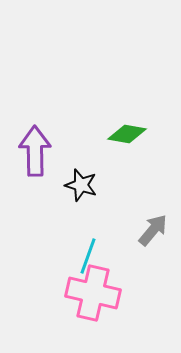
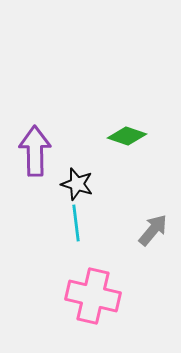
green diamond: moved 2 px down; rotated 9 degrees clockwise
black star: moved 4 px left, 1 px up
cyan line: moved 12 px left, 33 px up; rotated 27 degrees counterclockwise
pink cross: moved 3 px down
